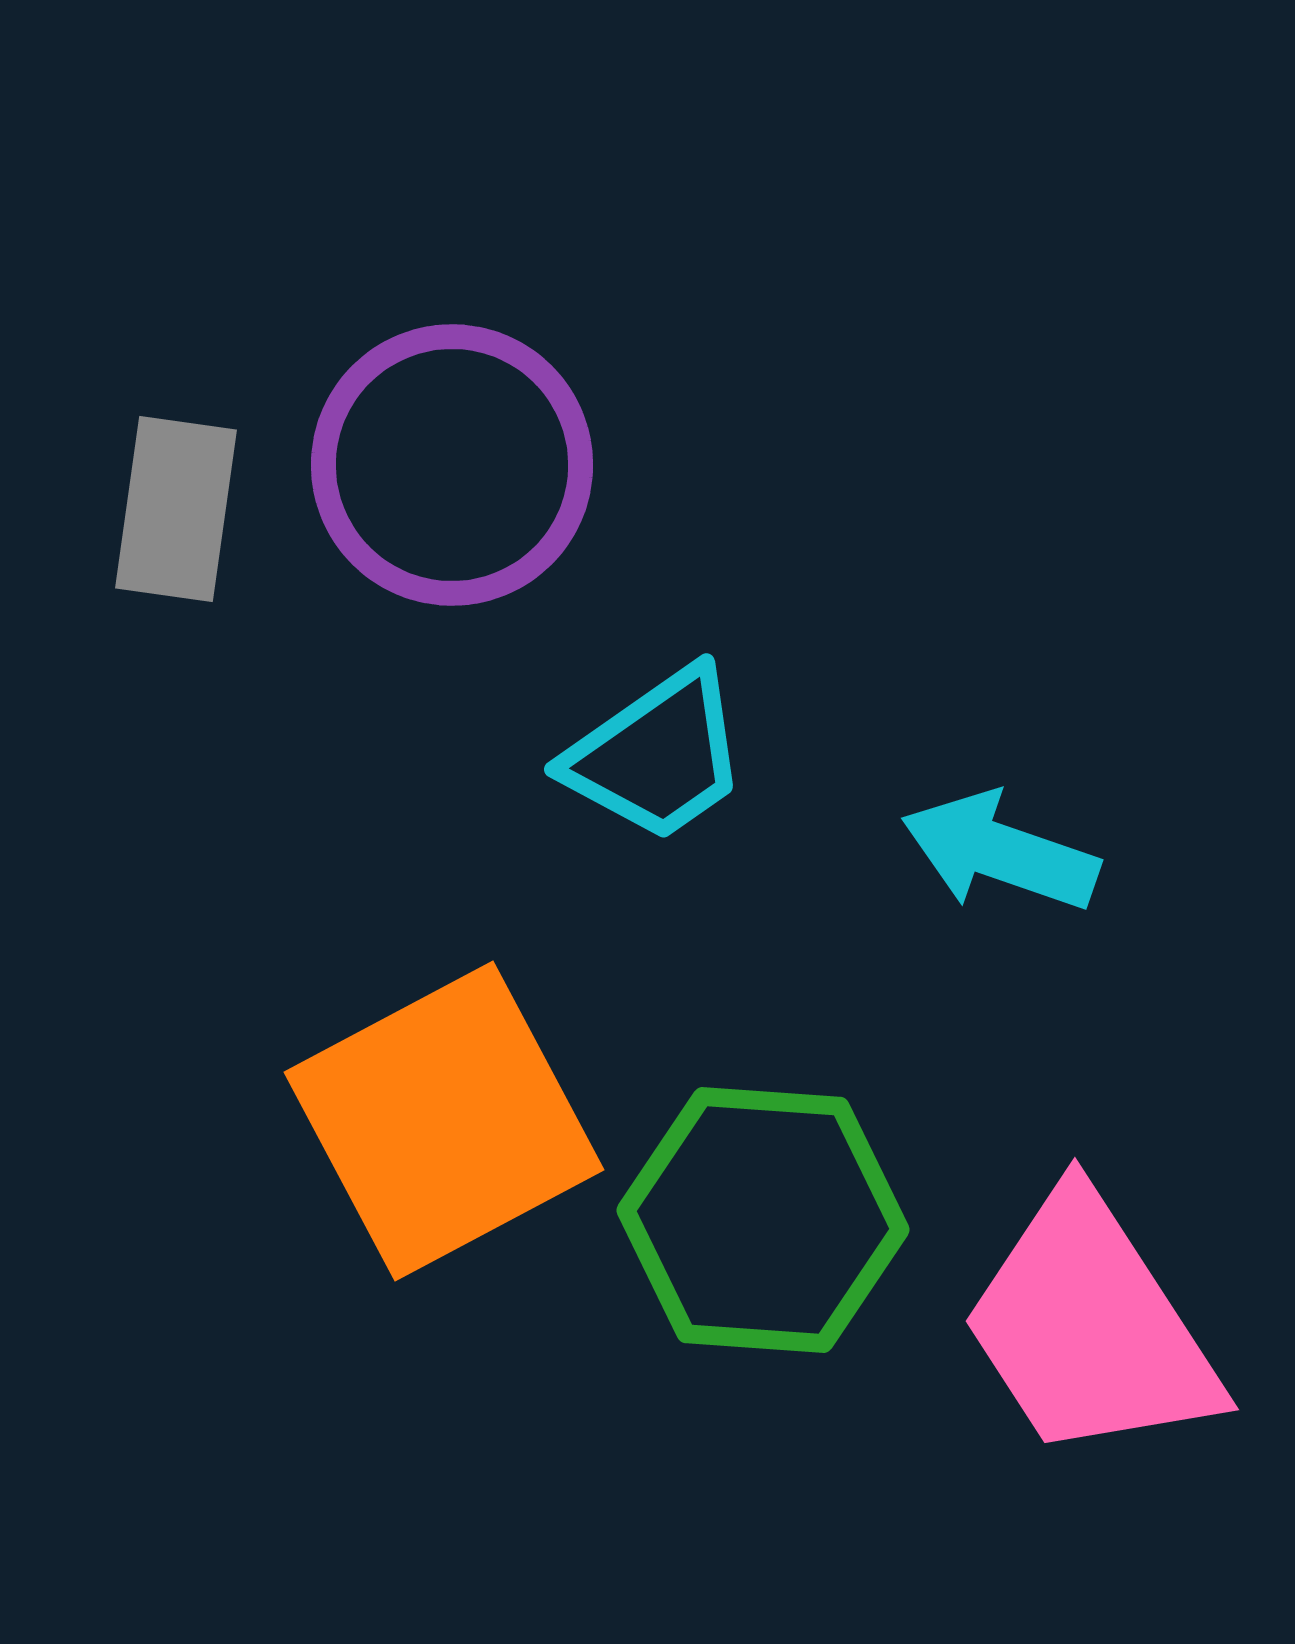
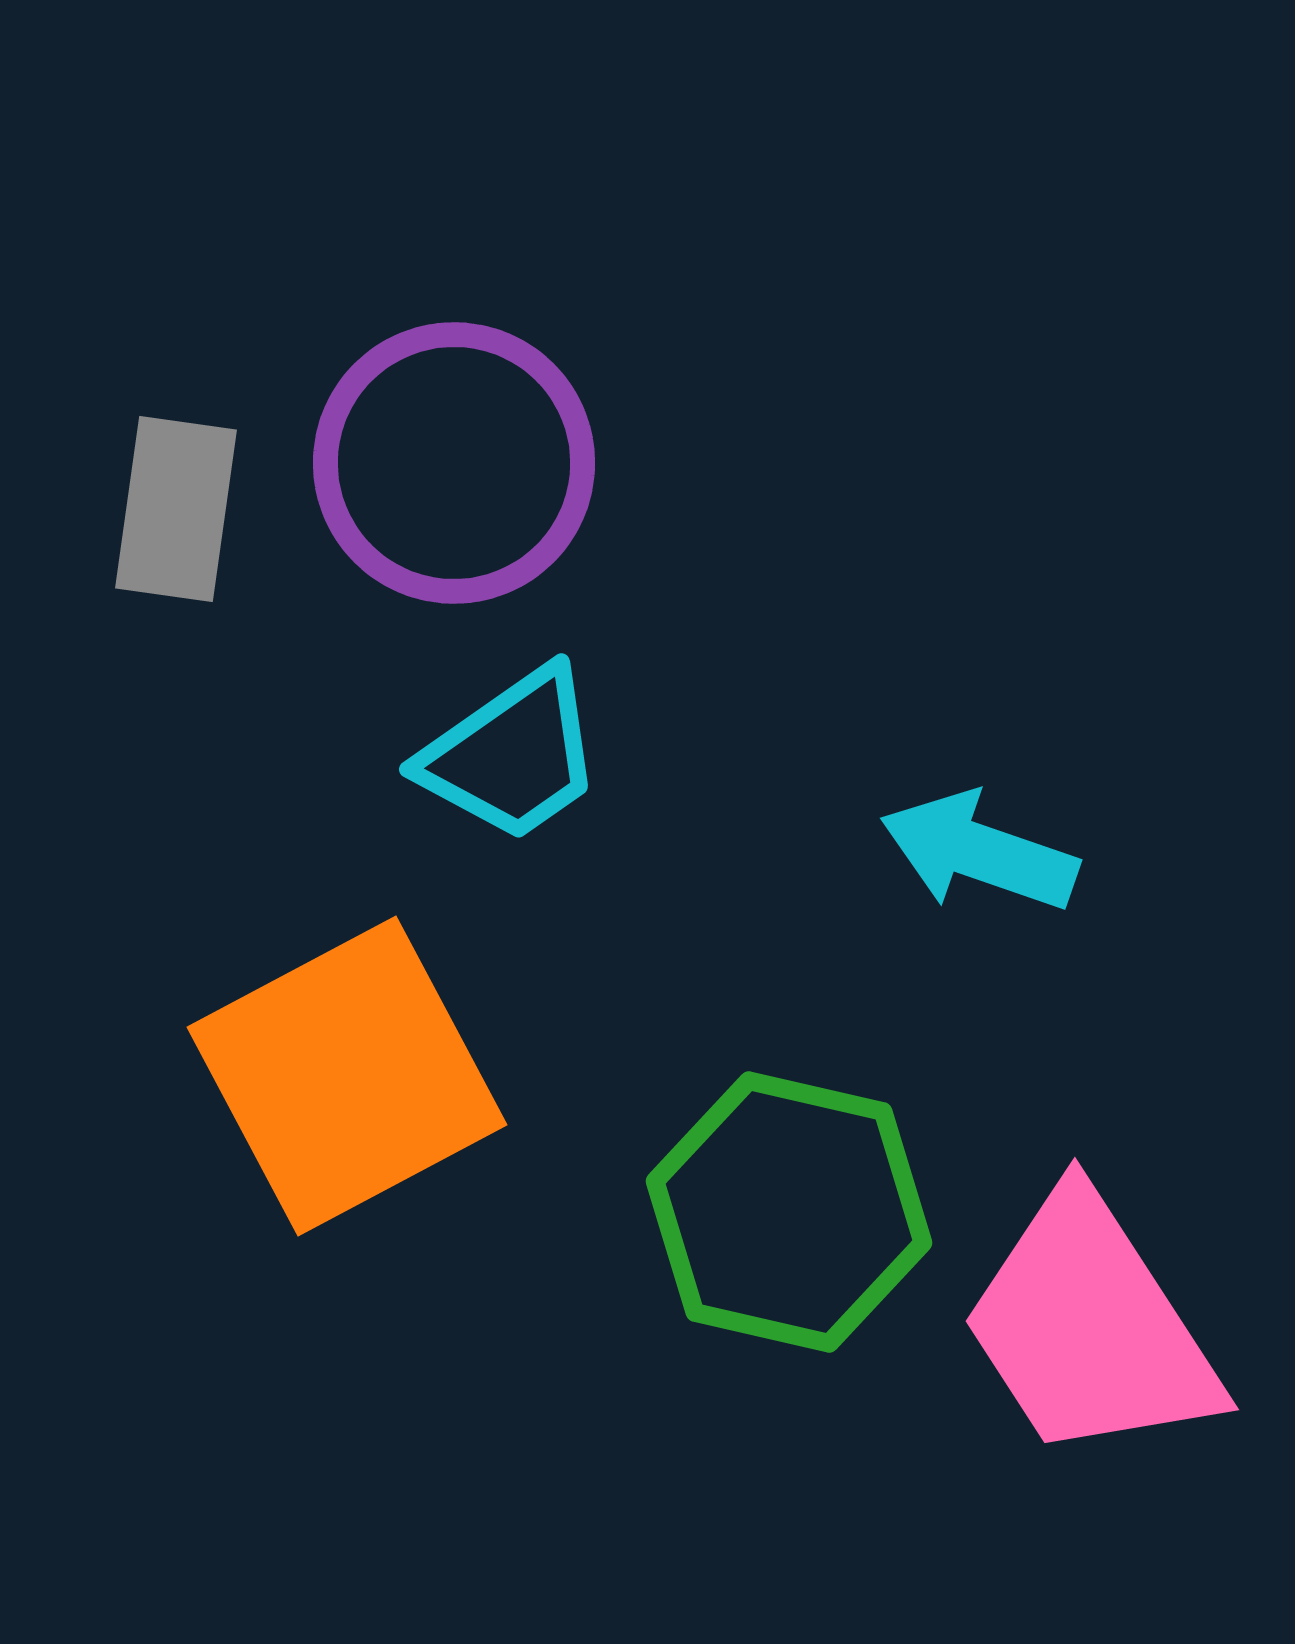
purple circle: moved 2 px right, 2 px up
cyan trapezoid: moved 145 px left
cyan arrow: moved 21 px left
orange square: moved 97 px left, 45 px up
green hexagon: moved 26 px right, 8 px up; rotated 9 degrees clockwise
